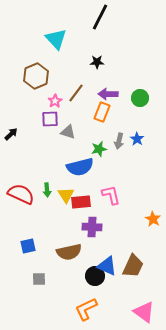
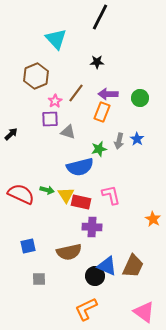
green arrow: rotated 72 degrees counterclockwise
red rectangle: rotated 18 degrees clockwise
